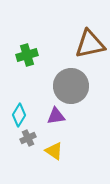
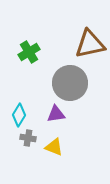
green cross: moved 2 px right, 3 px up; rotated 15 degrees counterclockwise
gray circle: moved 1 px left, 3 px up
purple triangle: moved 2 px up
gray cross: rotated 35 degrees clockwise
yellow triangle: moved 4 px up; rotated 12 degrees counterclockwise
